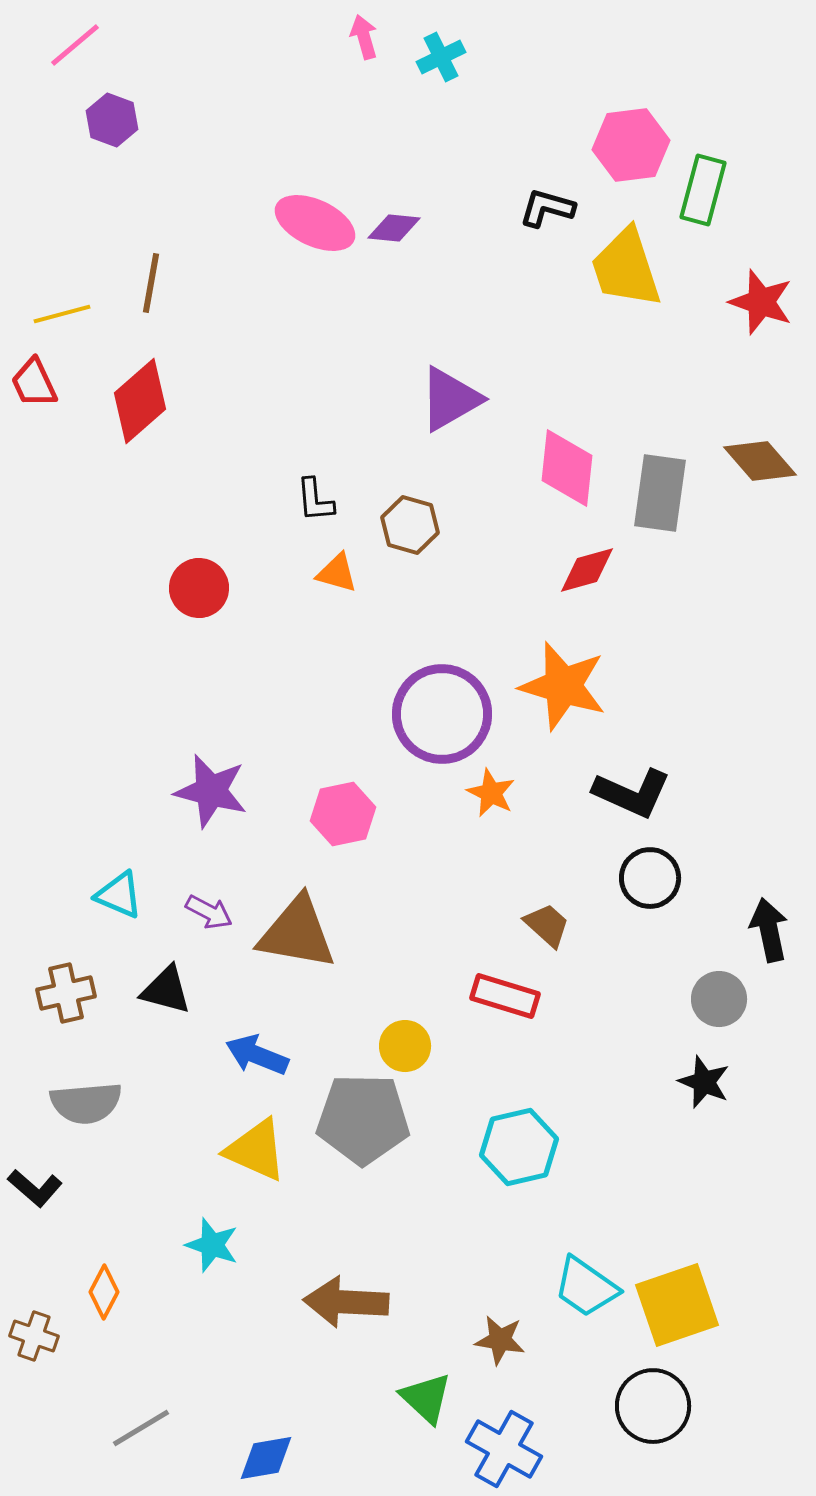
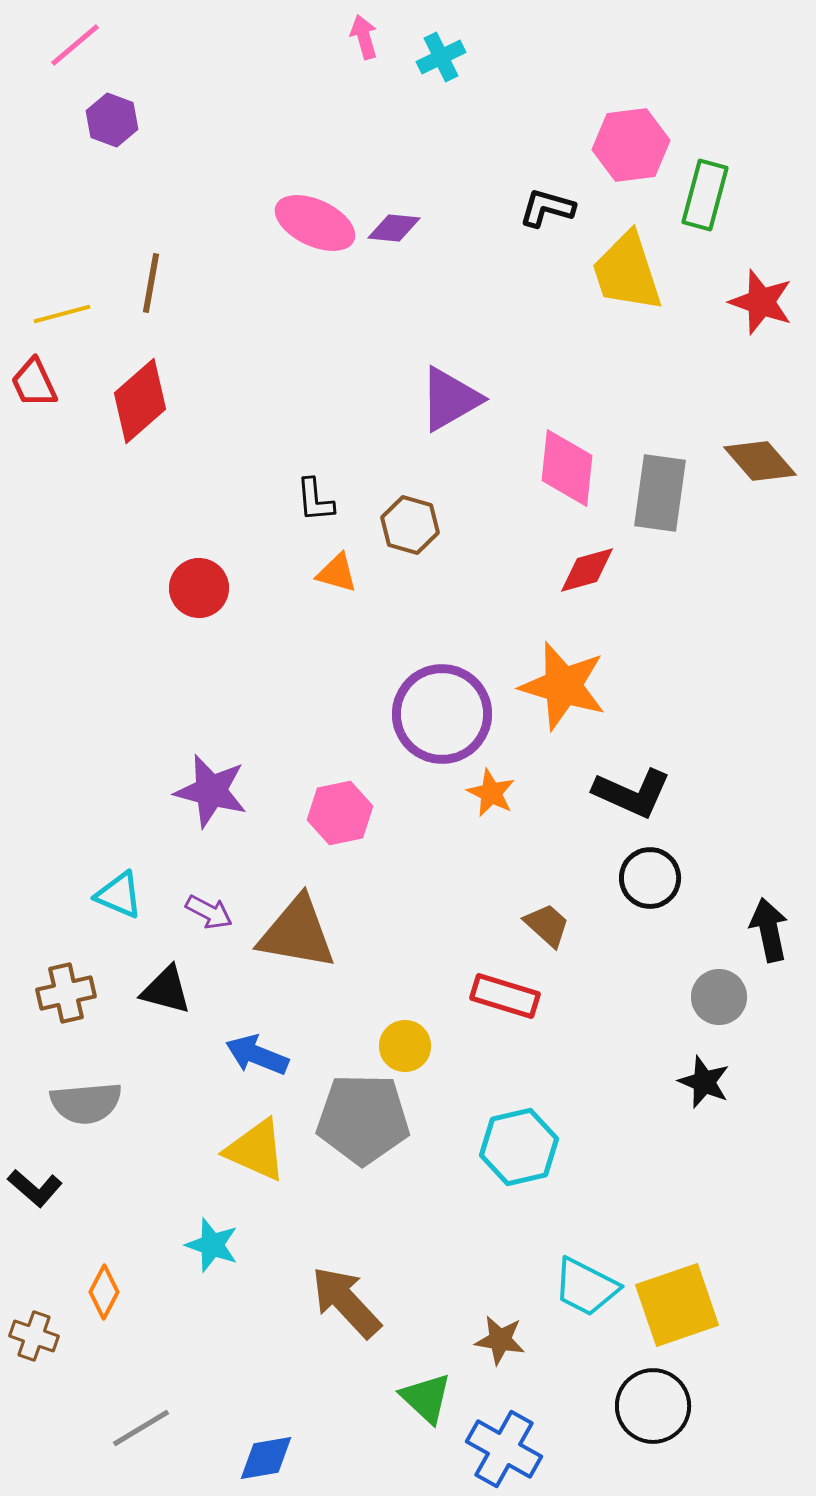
green rectangle at (703, 190): moved 2 px right, 5 px down
yellow trapezoid at (626, 268): moved 1 px right, 4 px down
pink hexagon at (343, 814): moved 3 px left, 1 px up
gray circle at (719, 999): moved 2 px up
cyan trapezoid at (586, 1287): rotated 8 degrees counterclockwise
brown arrow at (346, 1302): rotated 44 degrees clockwise
